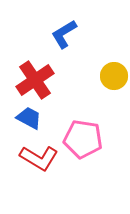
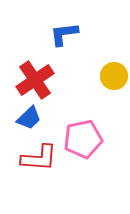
blue L-shape: rotated 24 degrees clockwise
blue trapezoid: rotated 108 degrees clockwise
pink pentagon: rotated 21 degrees counterclockwise
red L-shape: rotated 27 degrees counterclockwise
